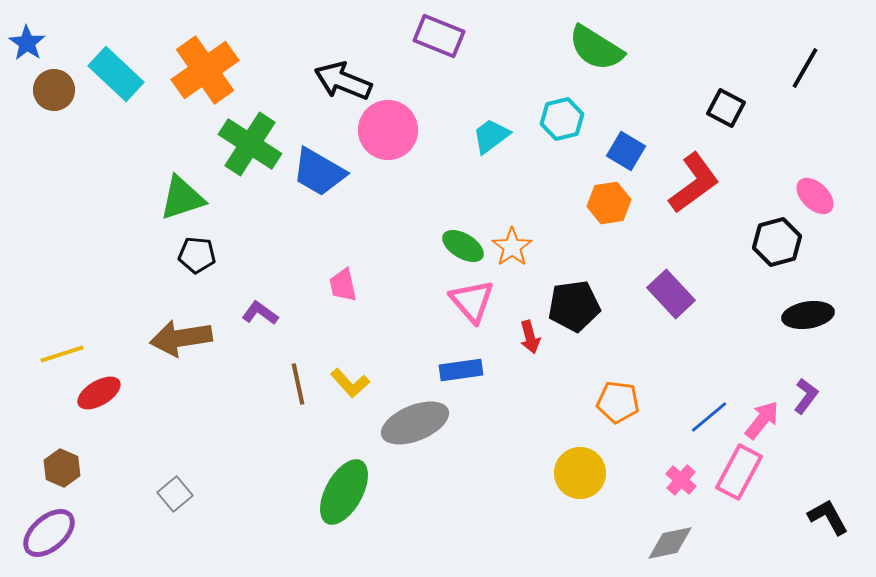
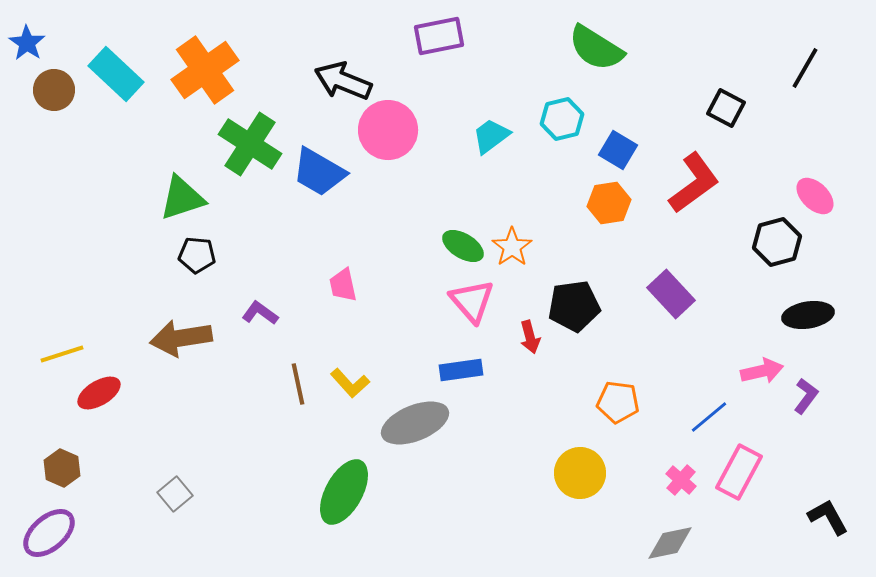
purple rectangle at (439, 36): rotated 33 degrees counterclockwise
blue square at (626, 151): moved 8 px left, 1 px up
pink arrow at (762, 420): moved 49 px up; rotated 39 degrees clockwise
